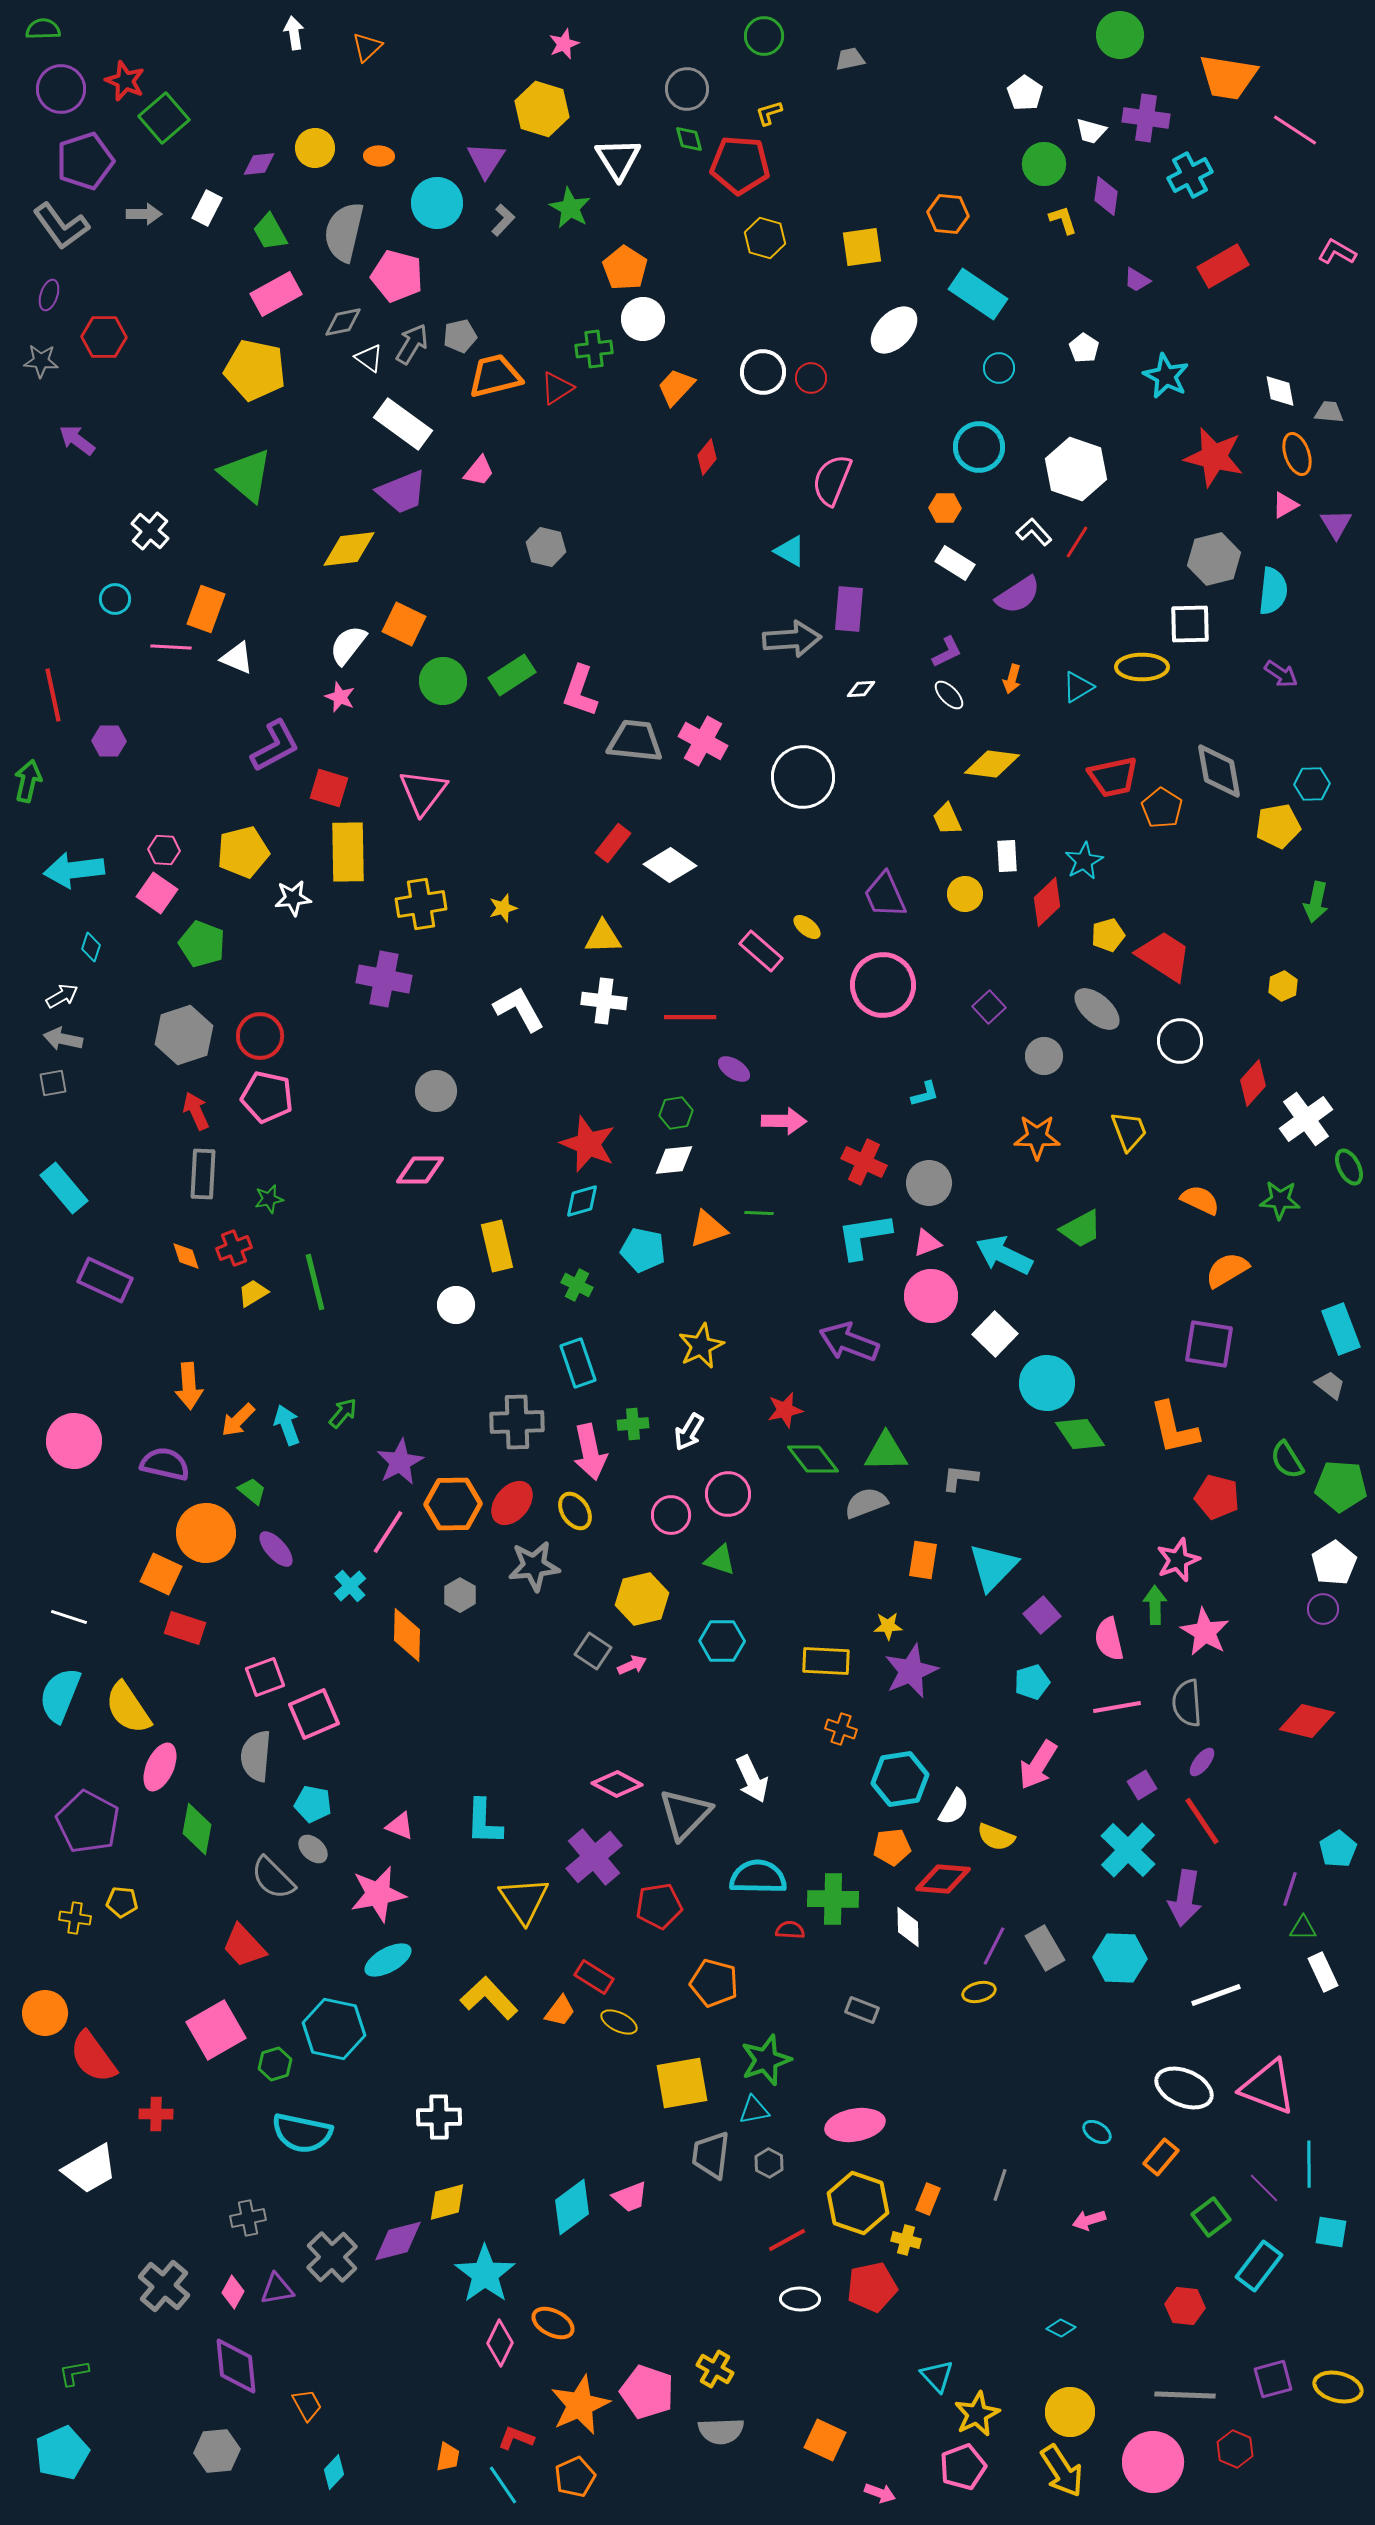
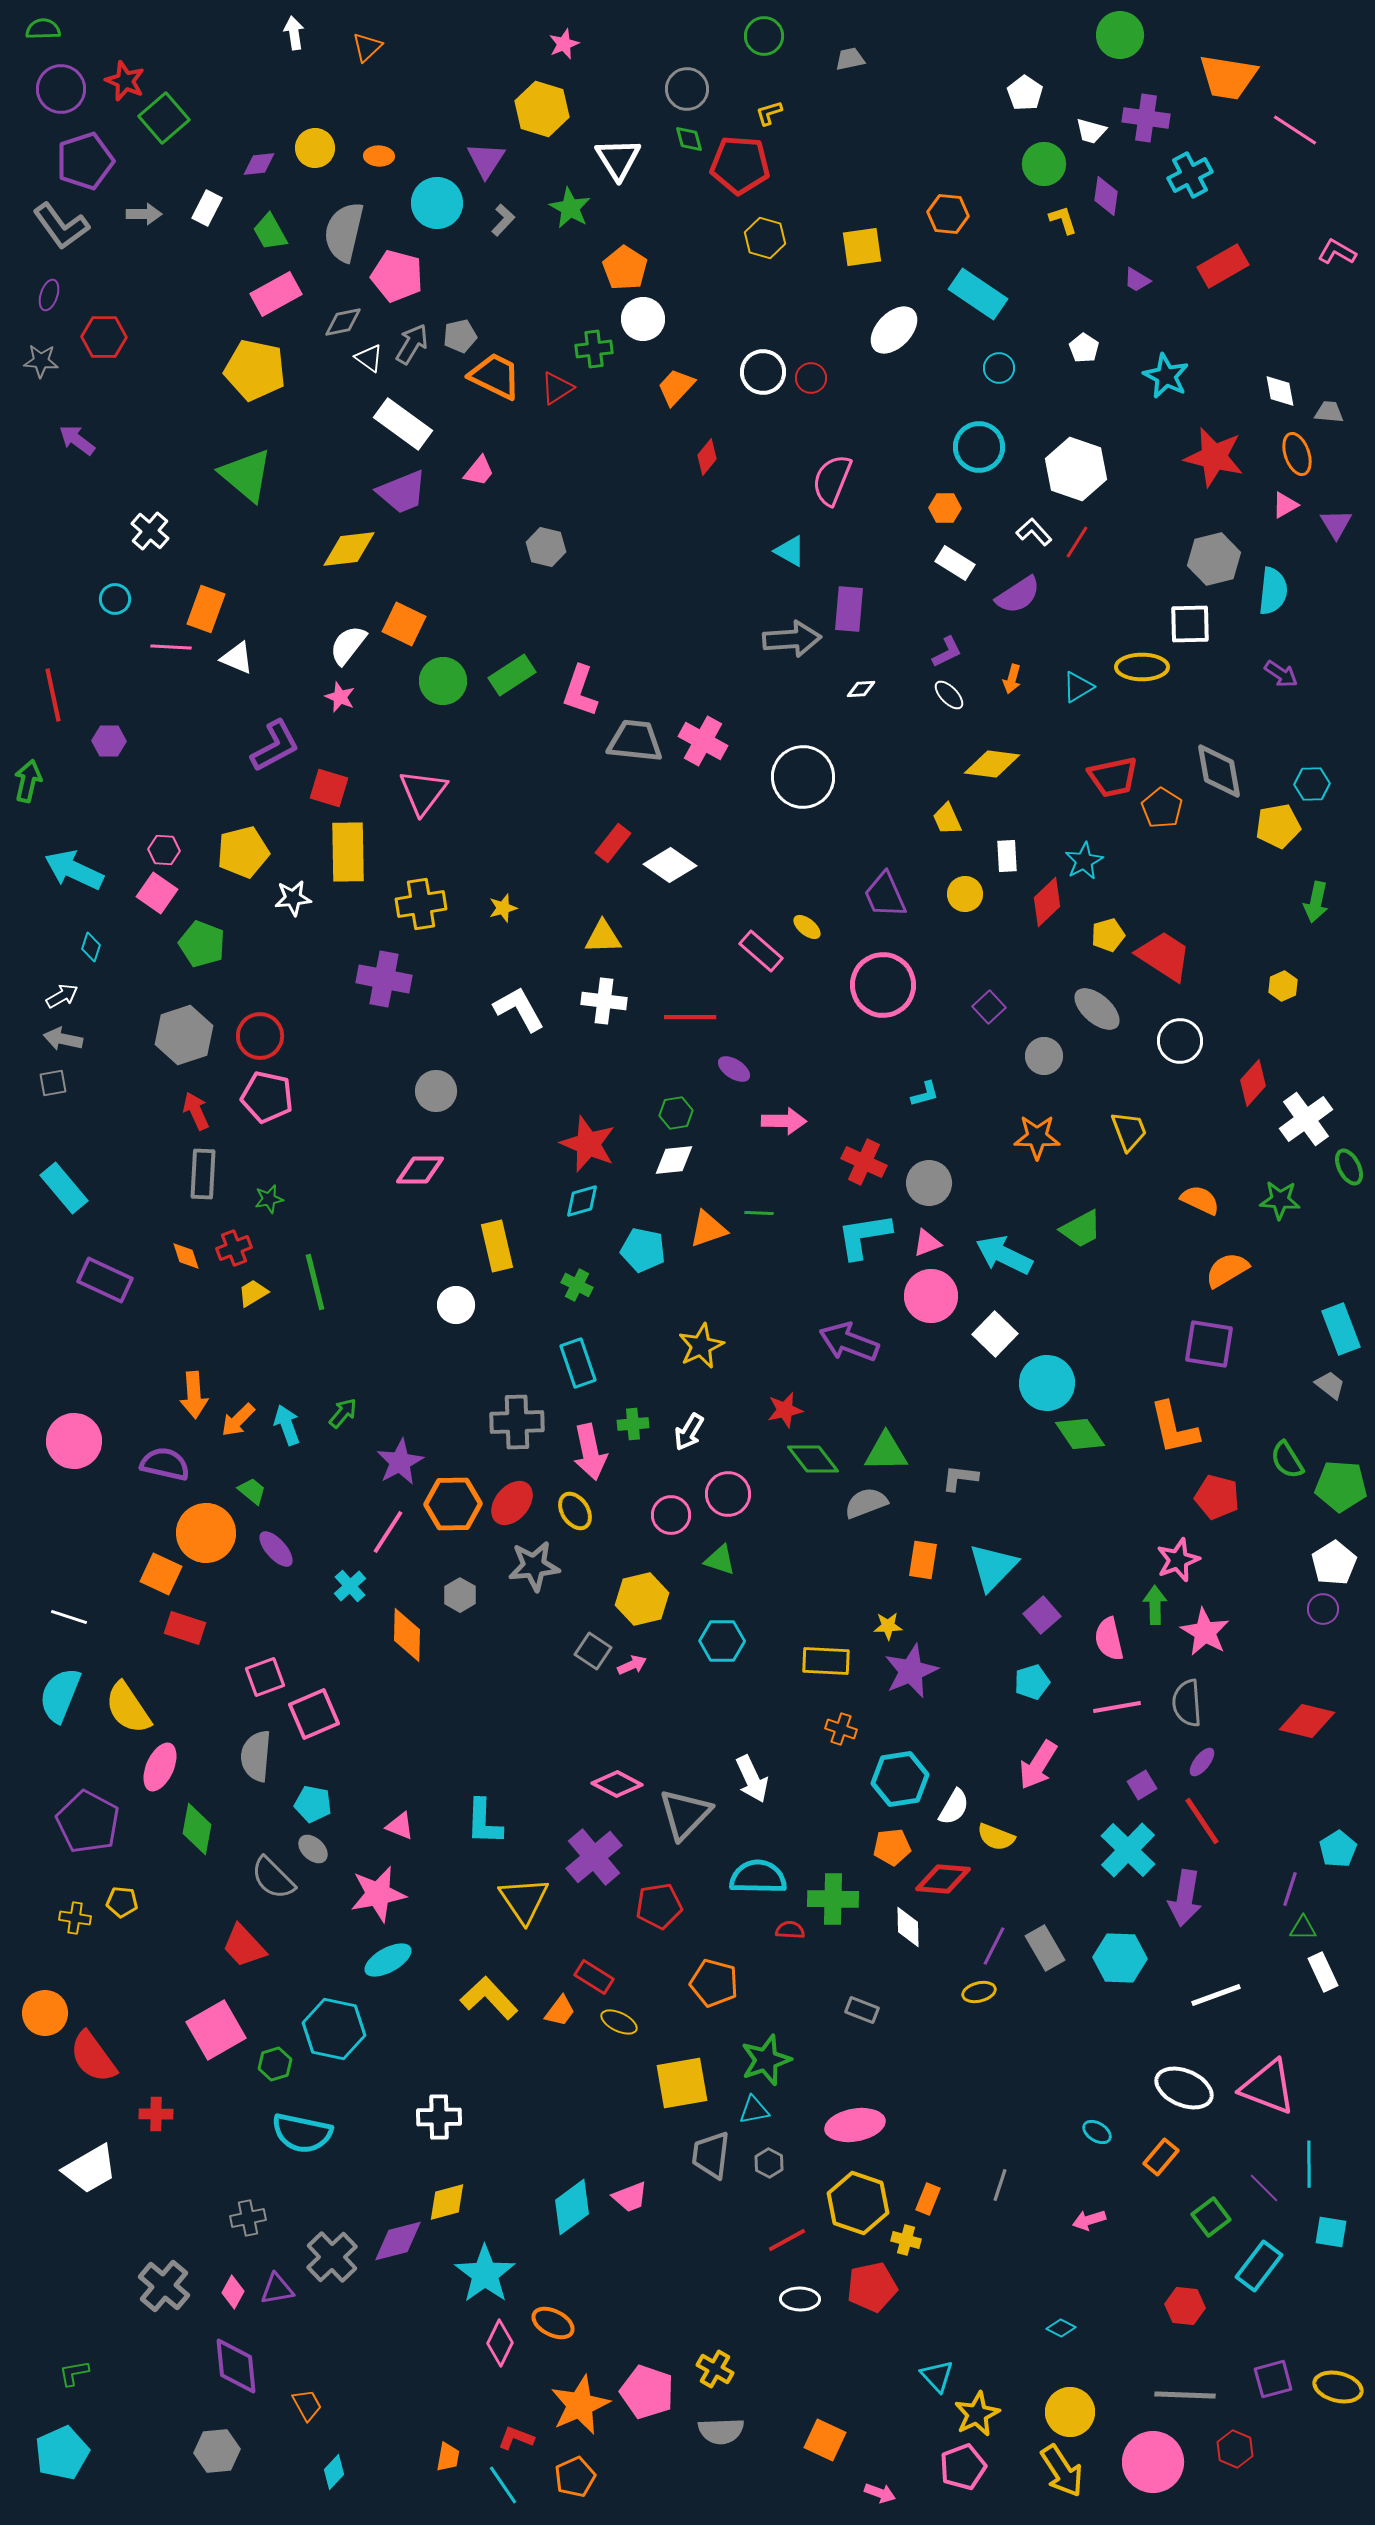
orange trapezoid at (495, 376): rotated 40 degrees clockwise
cyan arrow at (74, 870): rotated 32 degrees clockwise
orange arrow at (189, 1386): moved 5 px right, 9 px down
